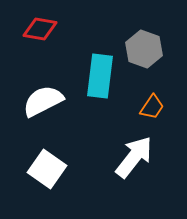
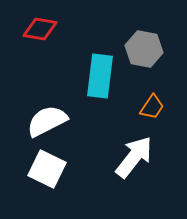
gray hexagon: rotated 9 degrees counterclockwise
white semicircle: moved 4 px right, 20 px down
white square: rotated 9 degrees counterclockwise
